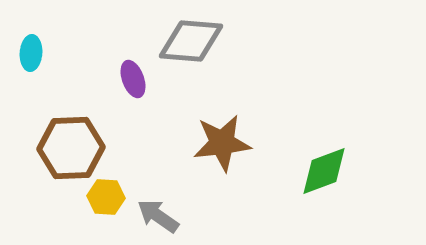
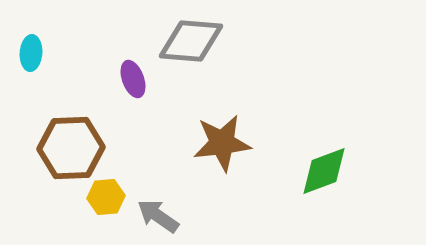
yellow hexagon: rotated 9 degrees counterclockwise
